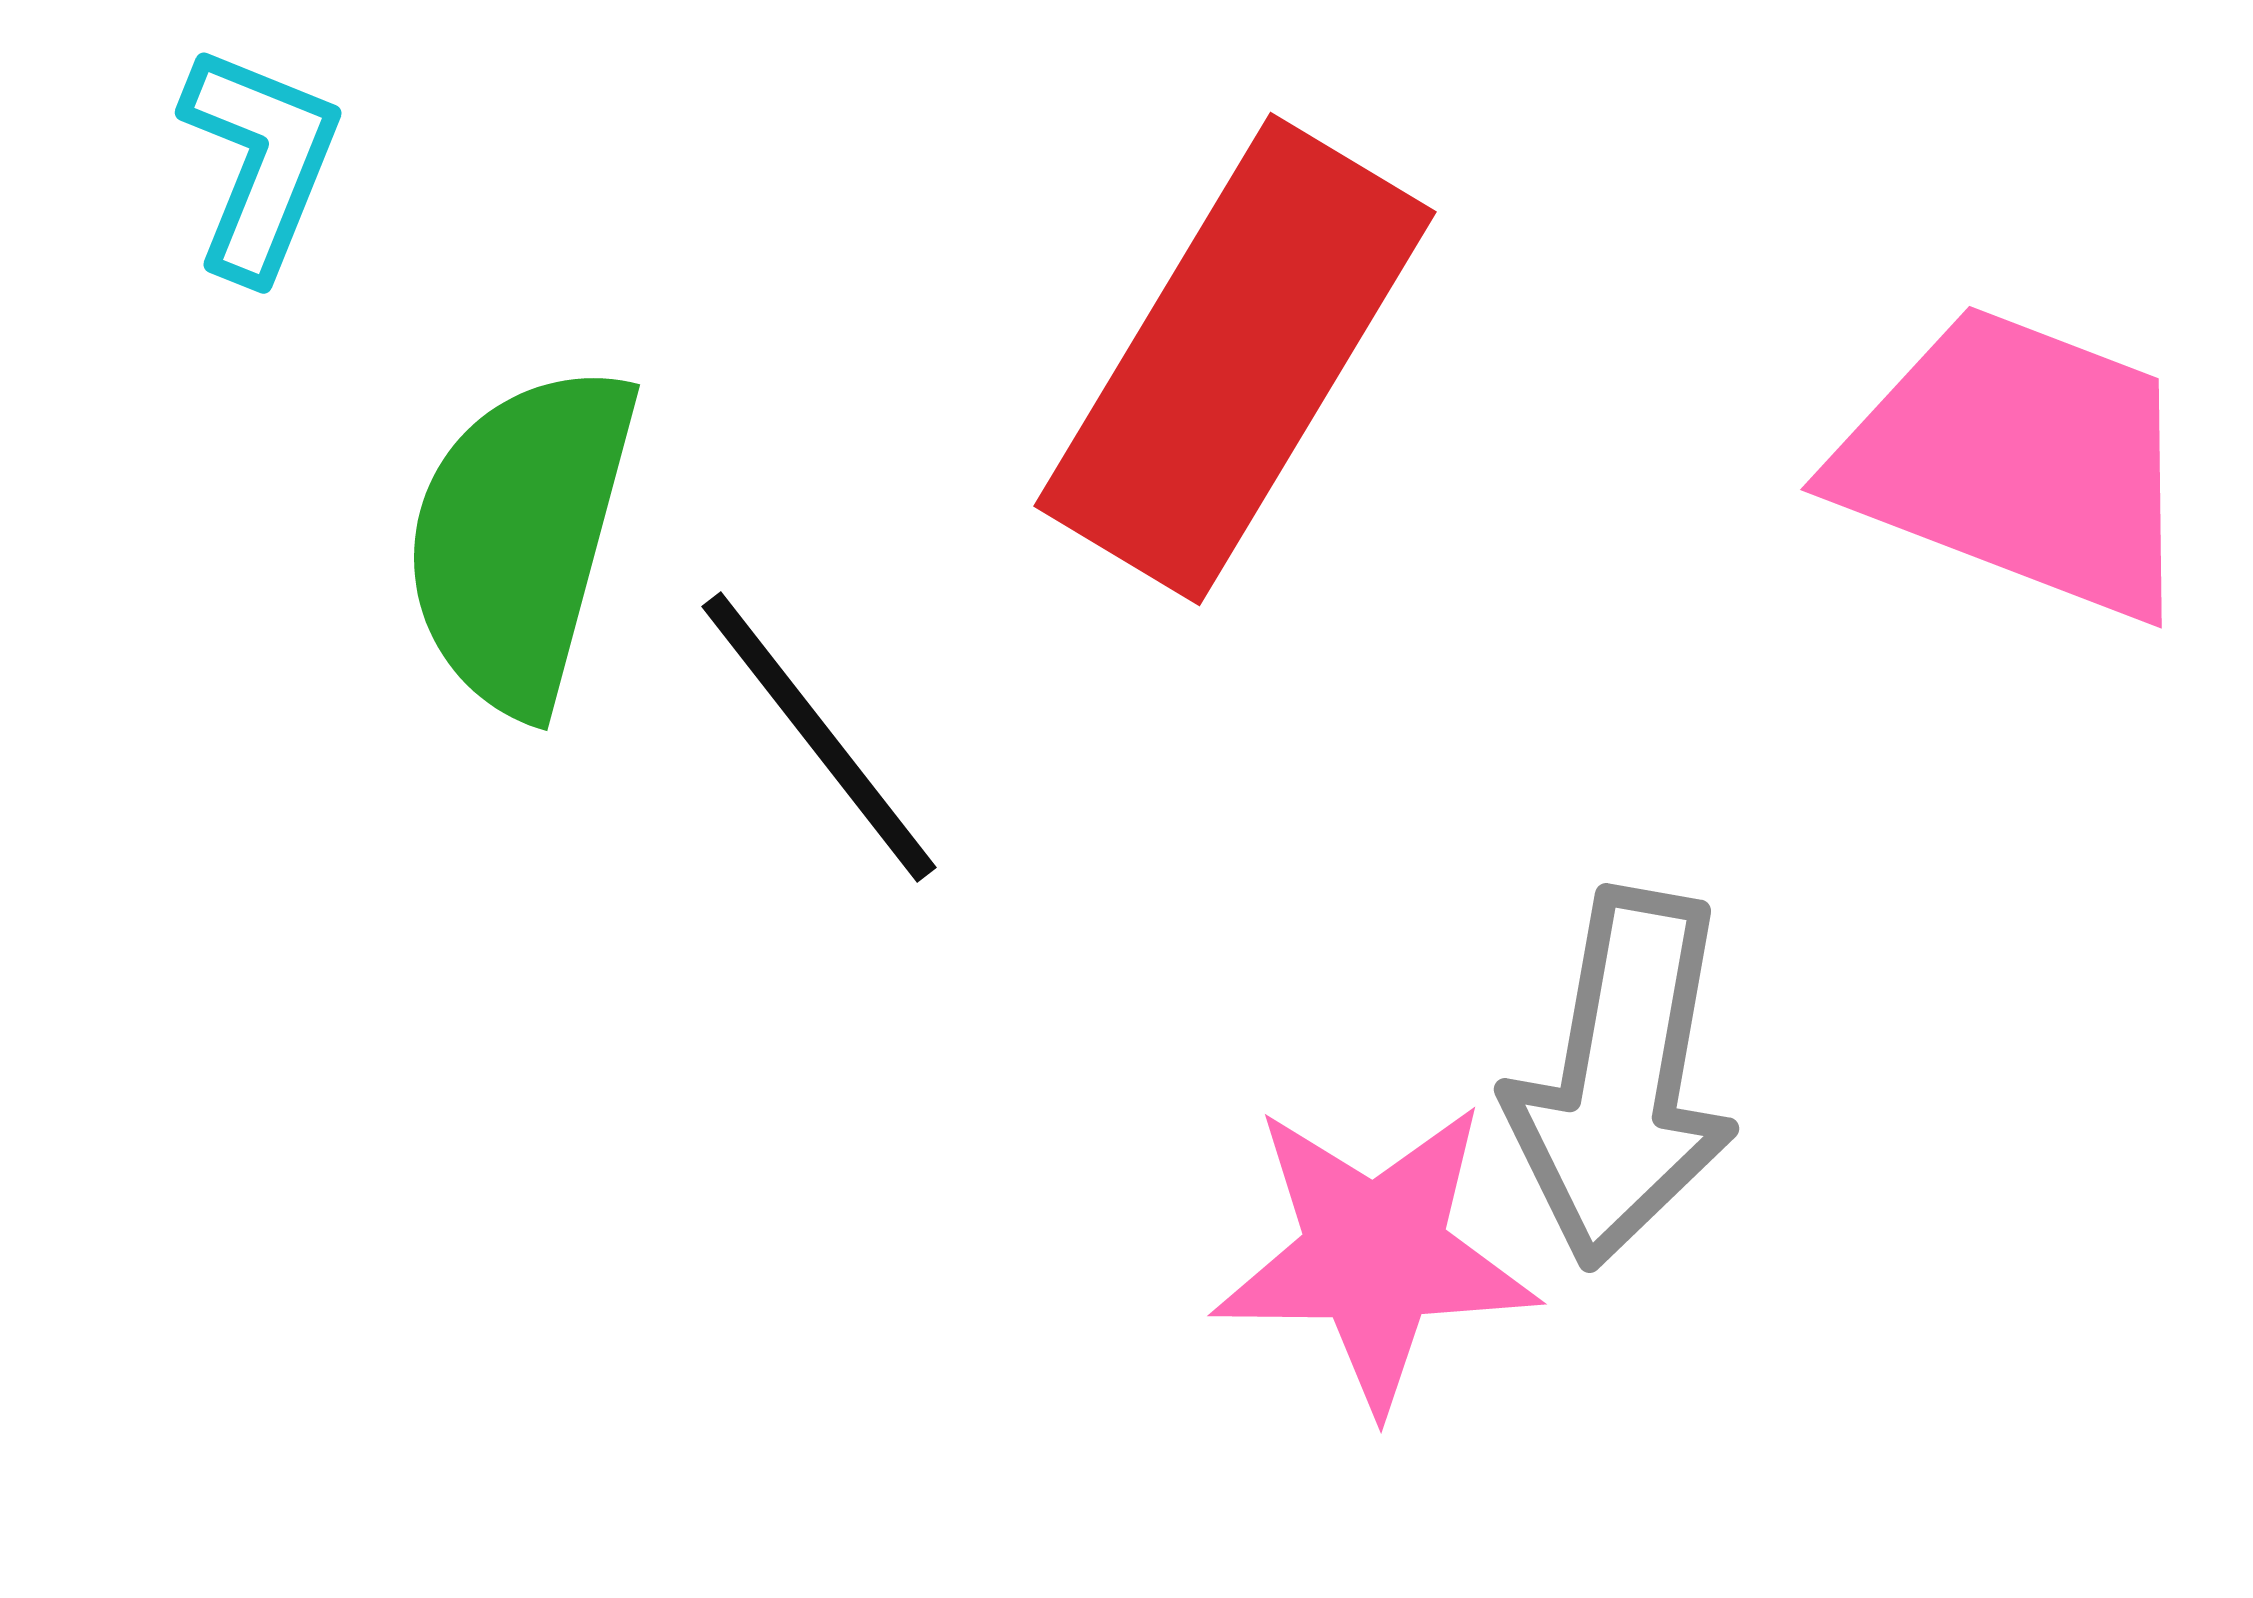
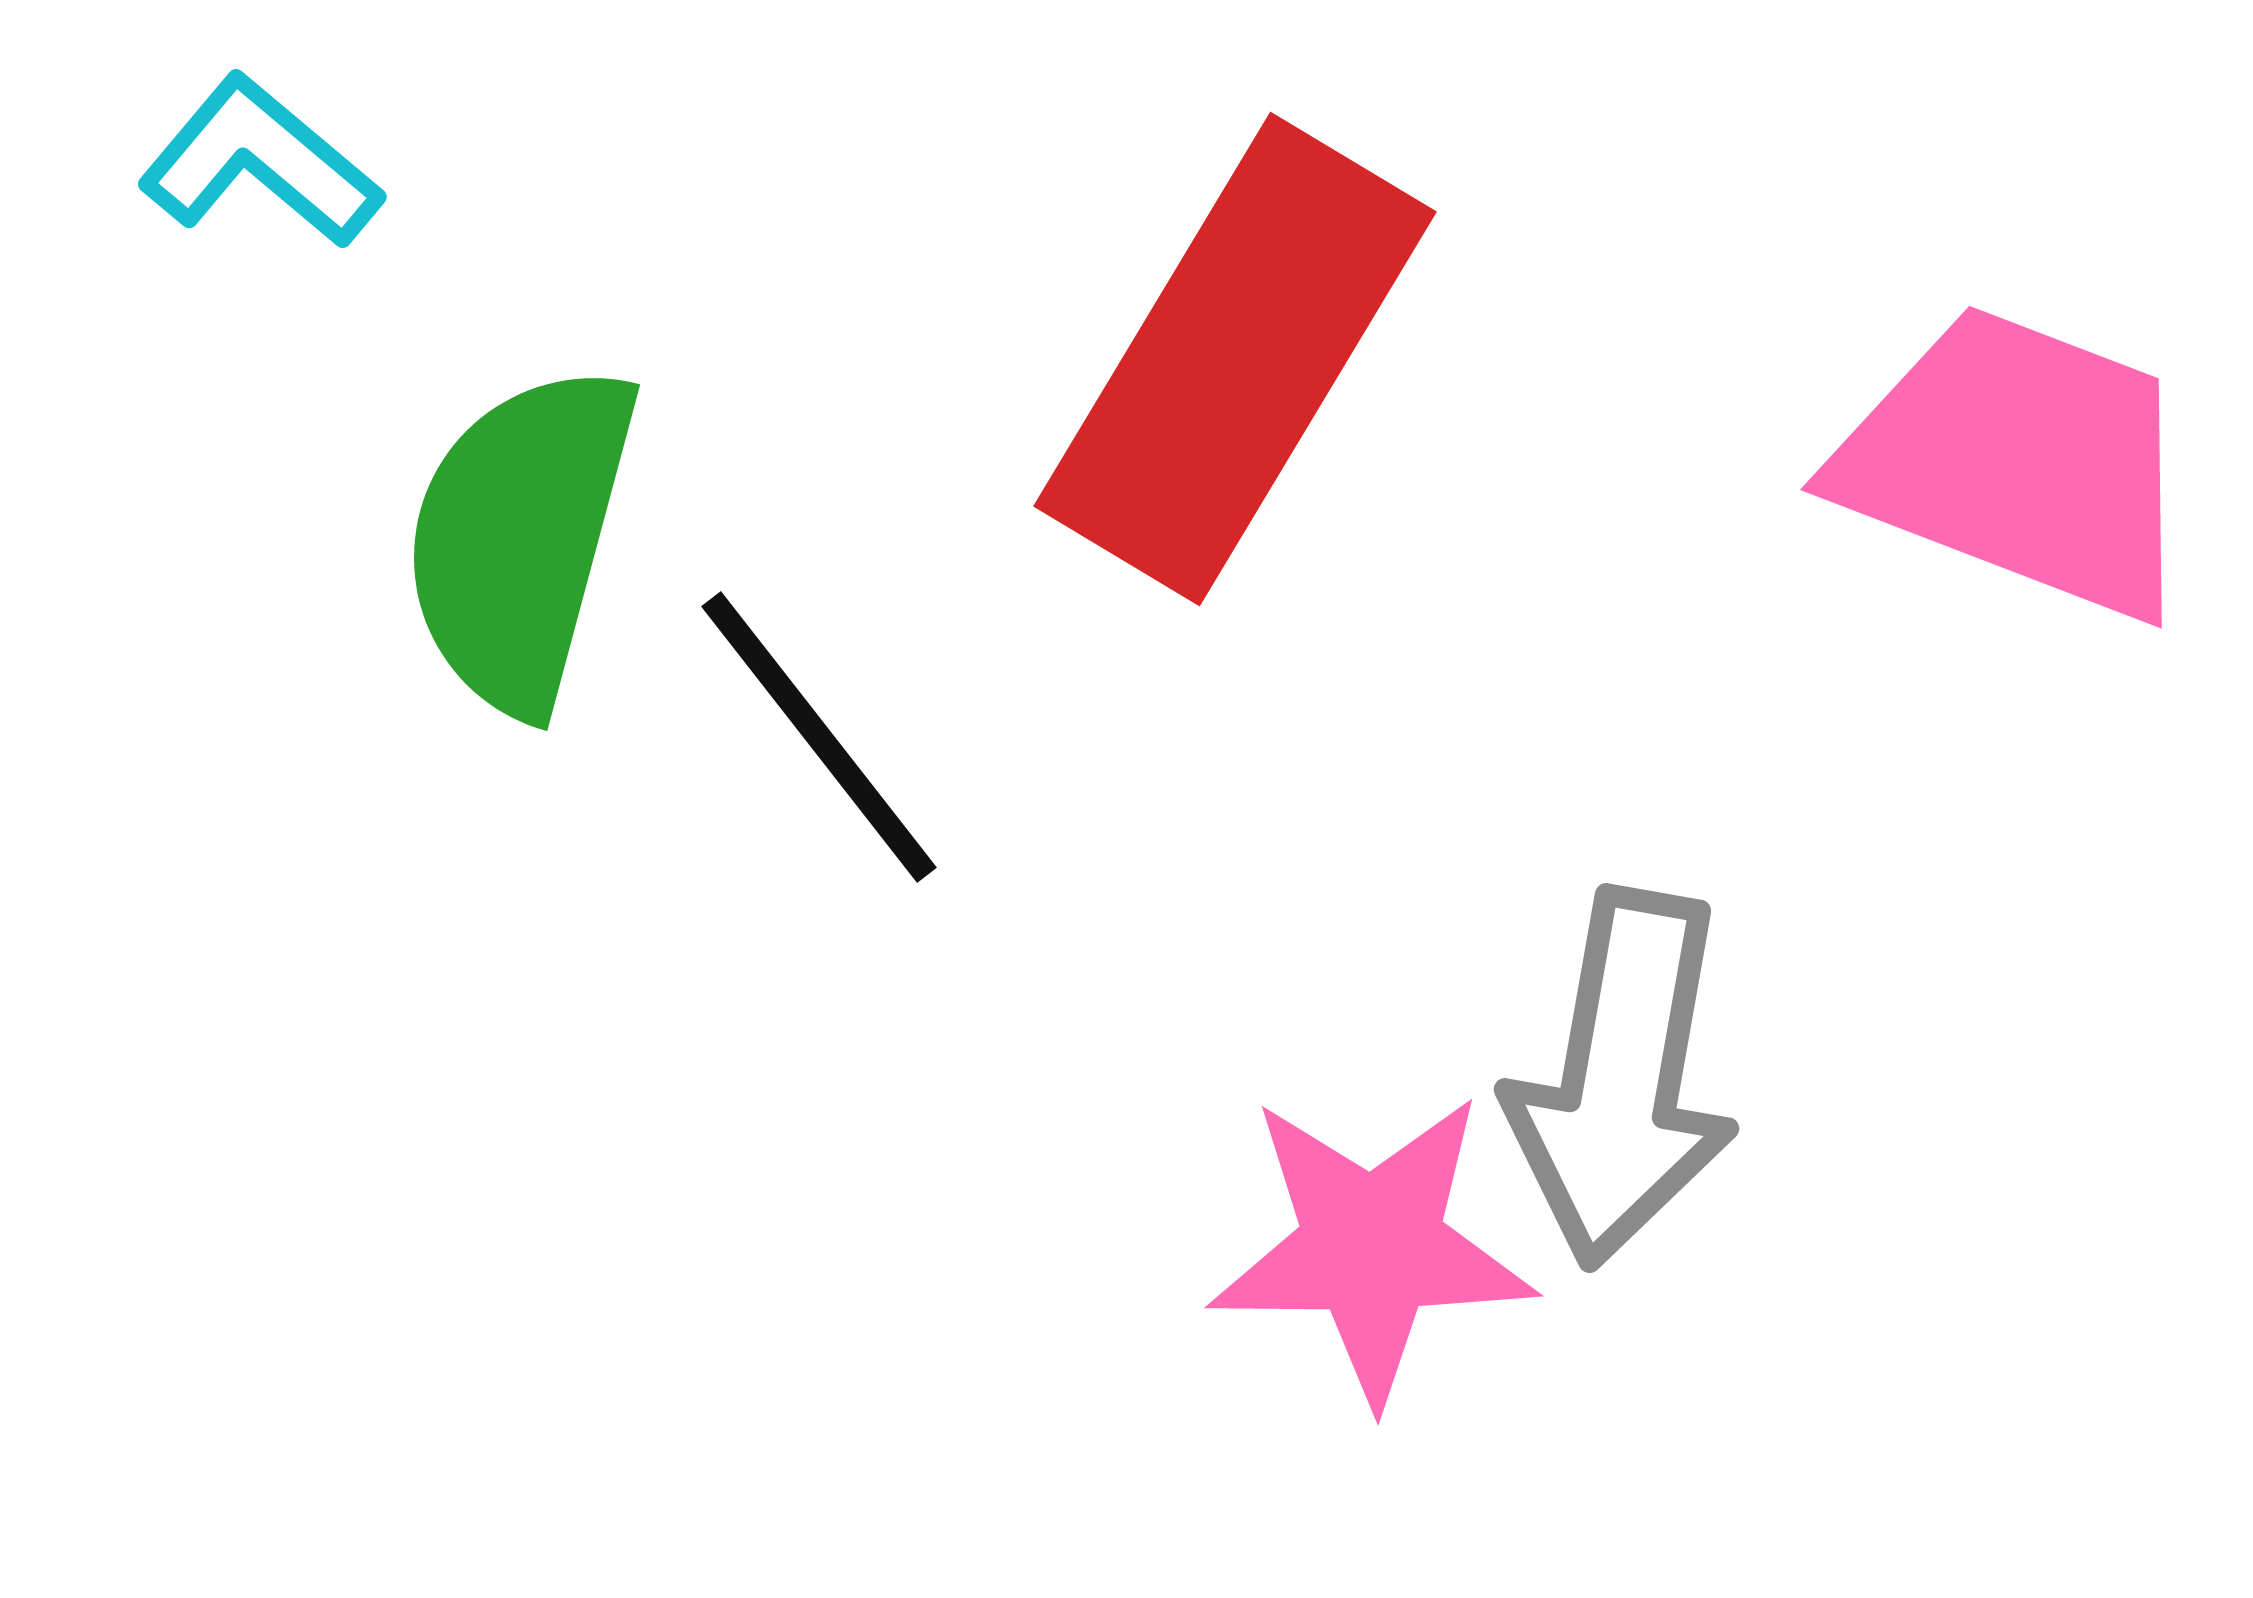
cyan L-shape: rotated 72 degrees counterclockwise
pink star: moved 3 px left, 8 px up
